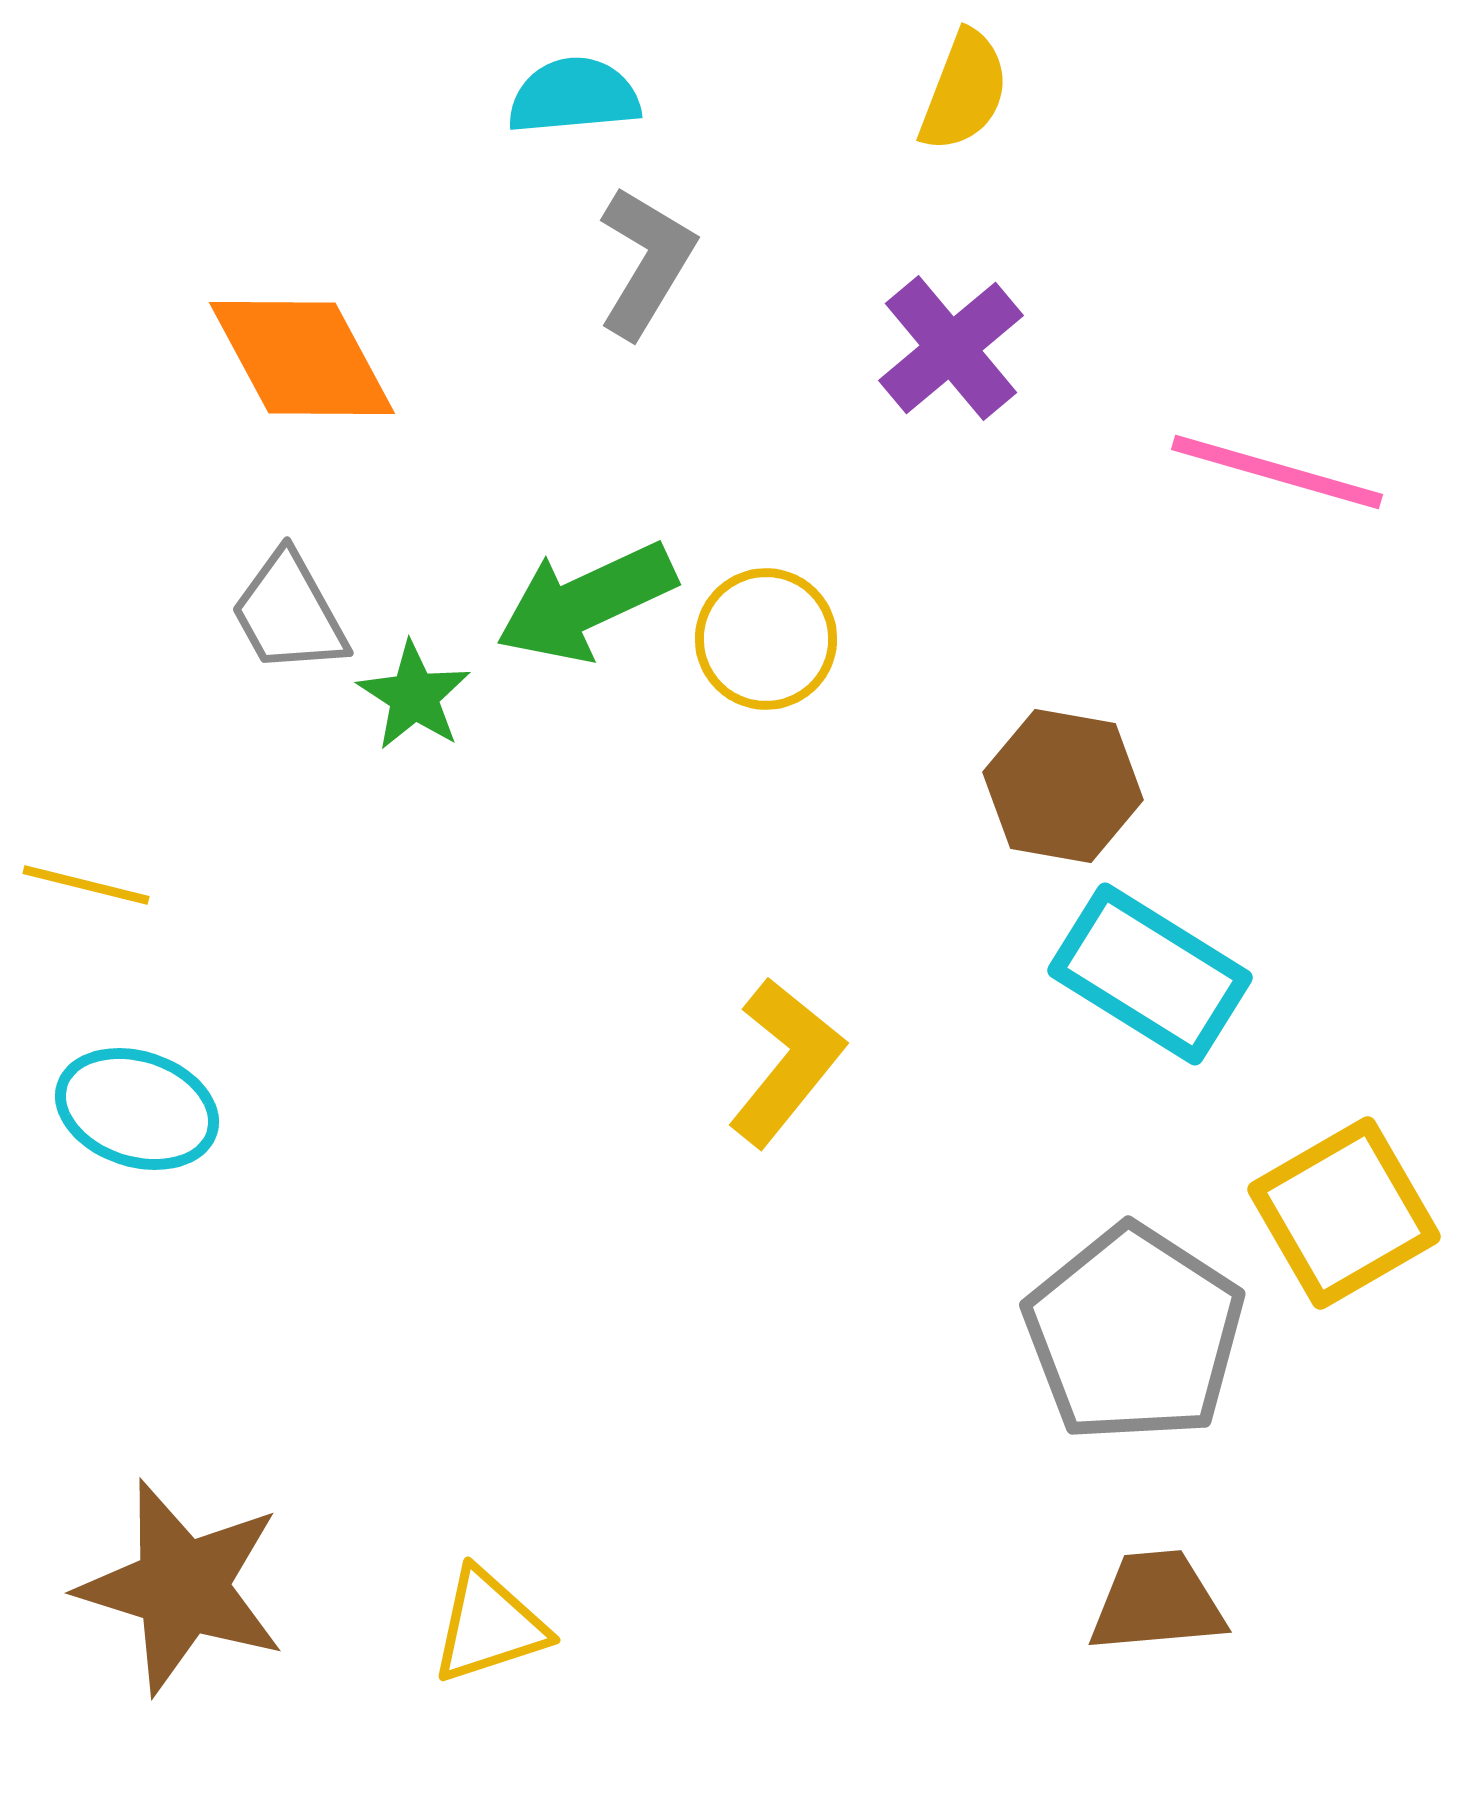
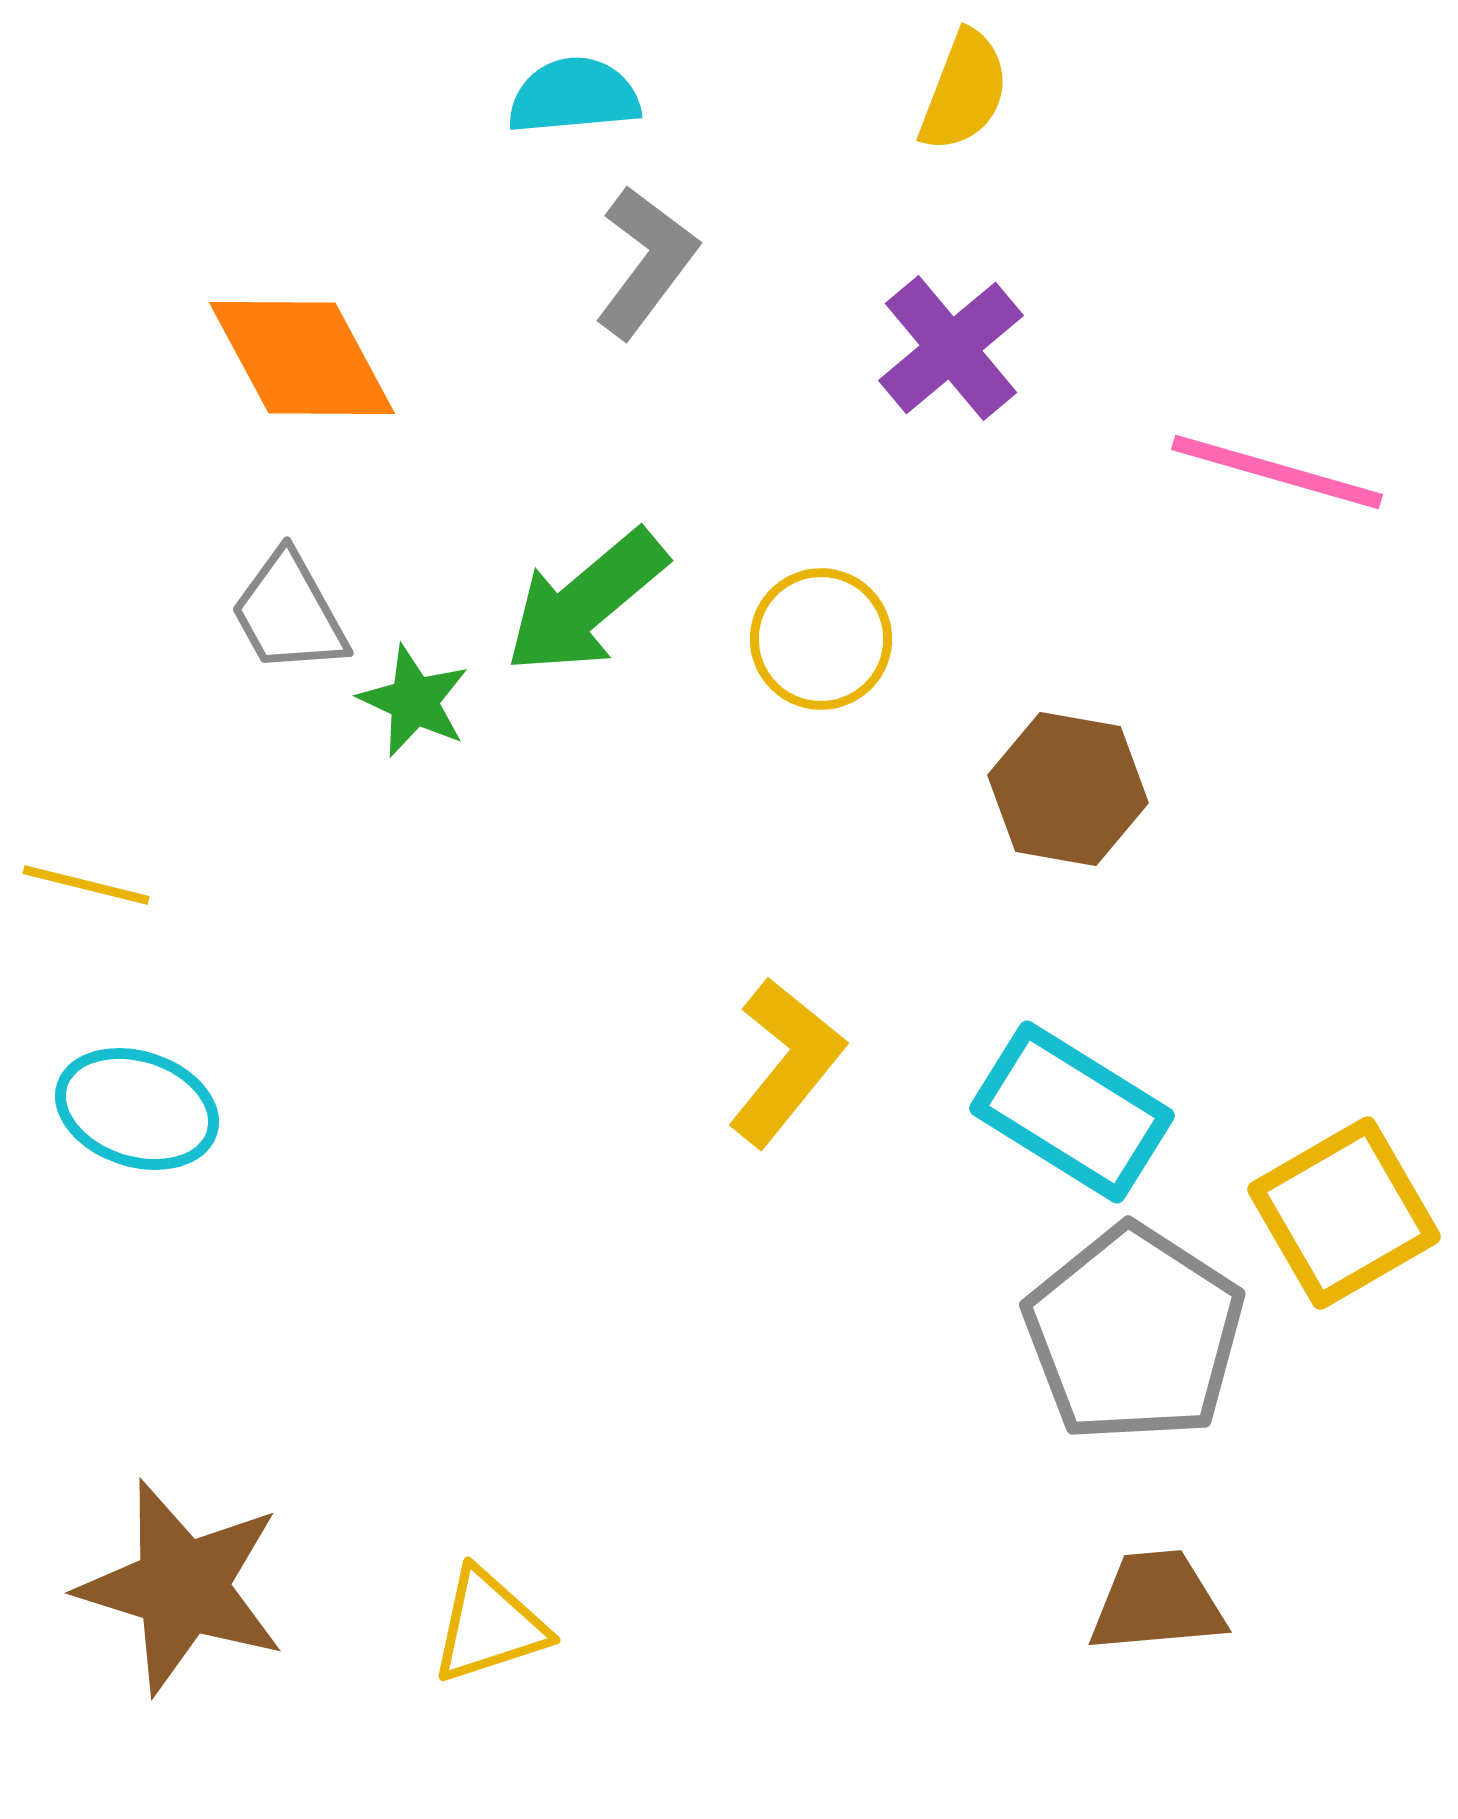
gray L-shape: rotated 6 degrees clockwise
green arrow: rotated 15 degrees counterclockwise
yellow circle: moved 55 px right
green star: moved 5 px down; rotated 8 degrees counterclockwise
brown hexagon: moved 5 px right, 3 px down
cyan rectangle: moved 78 px left, 138 px down
